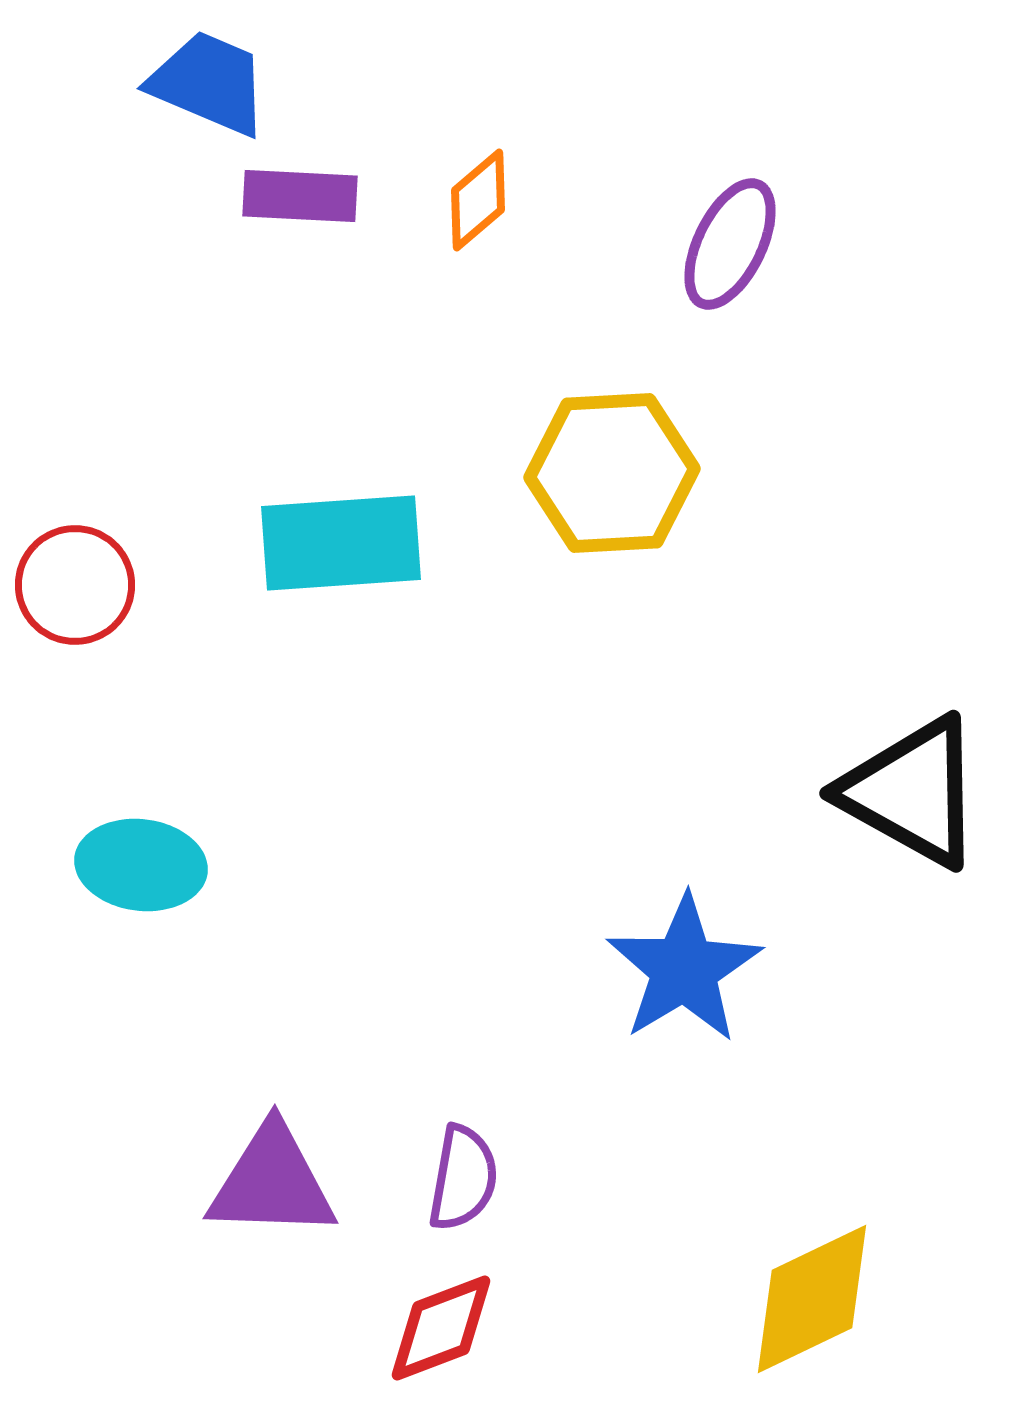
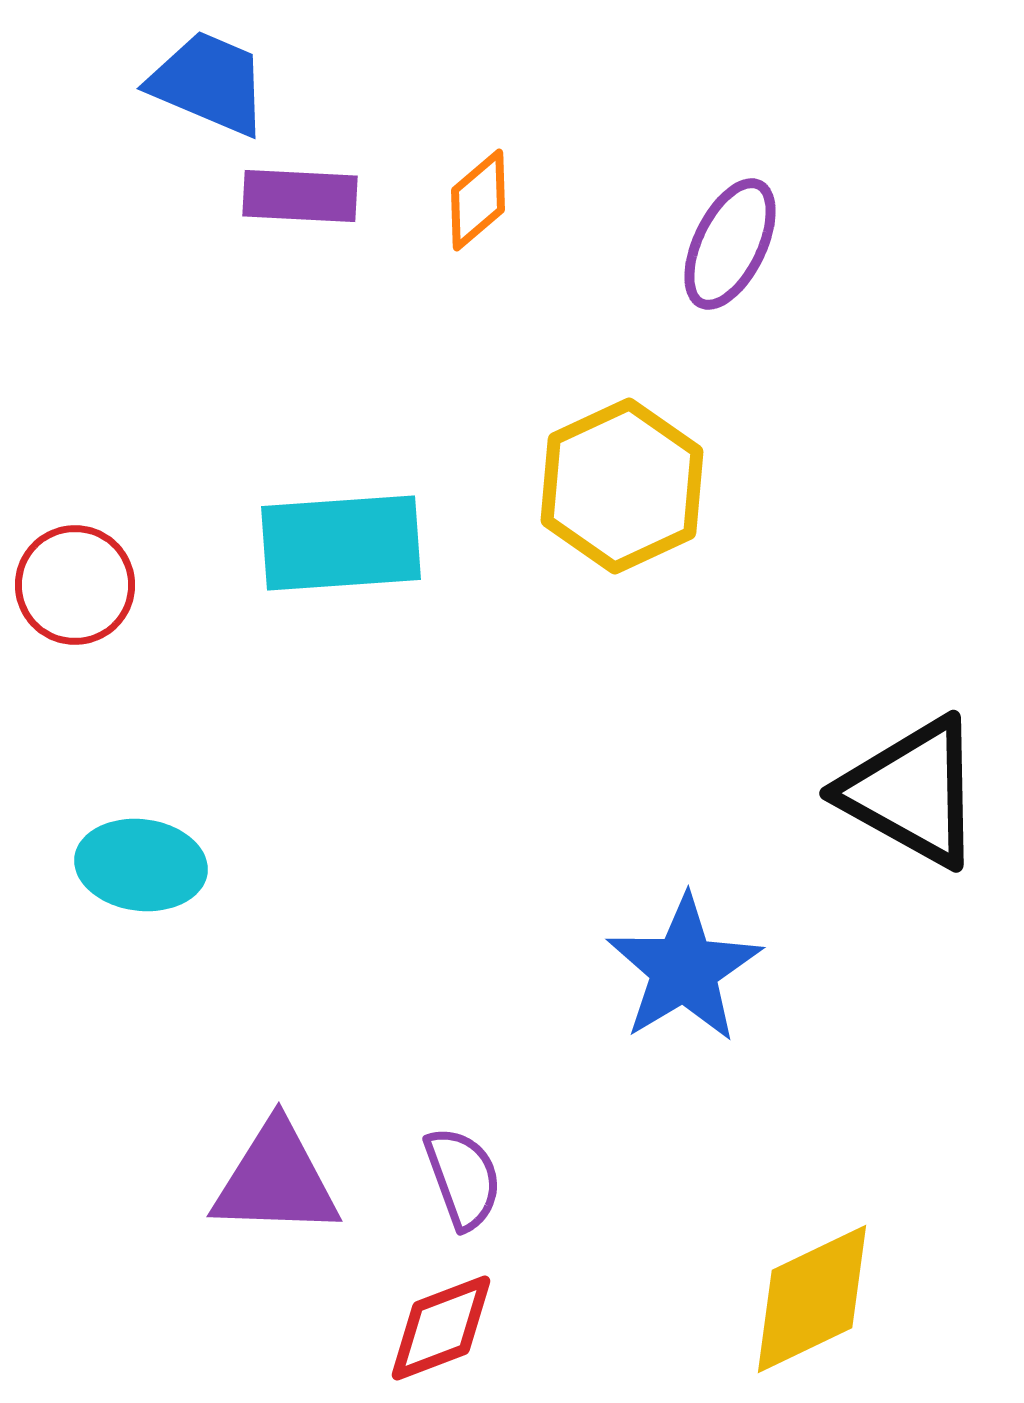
yellow hexagon: moved 10 px right, 13 px down; rotated 22 degrees counterclockwise
purple semicircle: rotated 30 degrees counterclockwise
purple triangle: moved 4 px right, 2 px up
